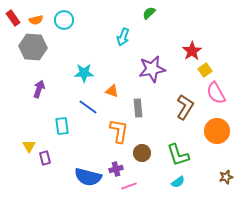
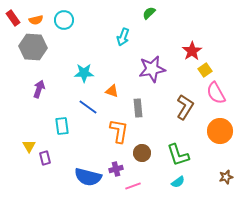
orange circle: moved 3 px right
pink line: moved 4 px right
